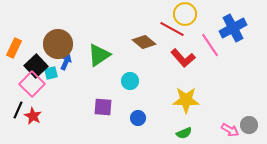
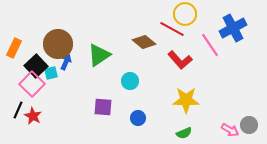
red L-shape: moved 3 px left, 2 px down
